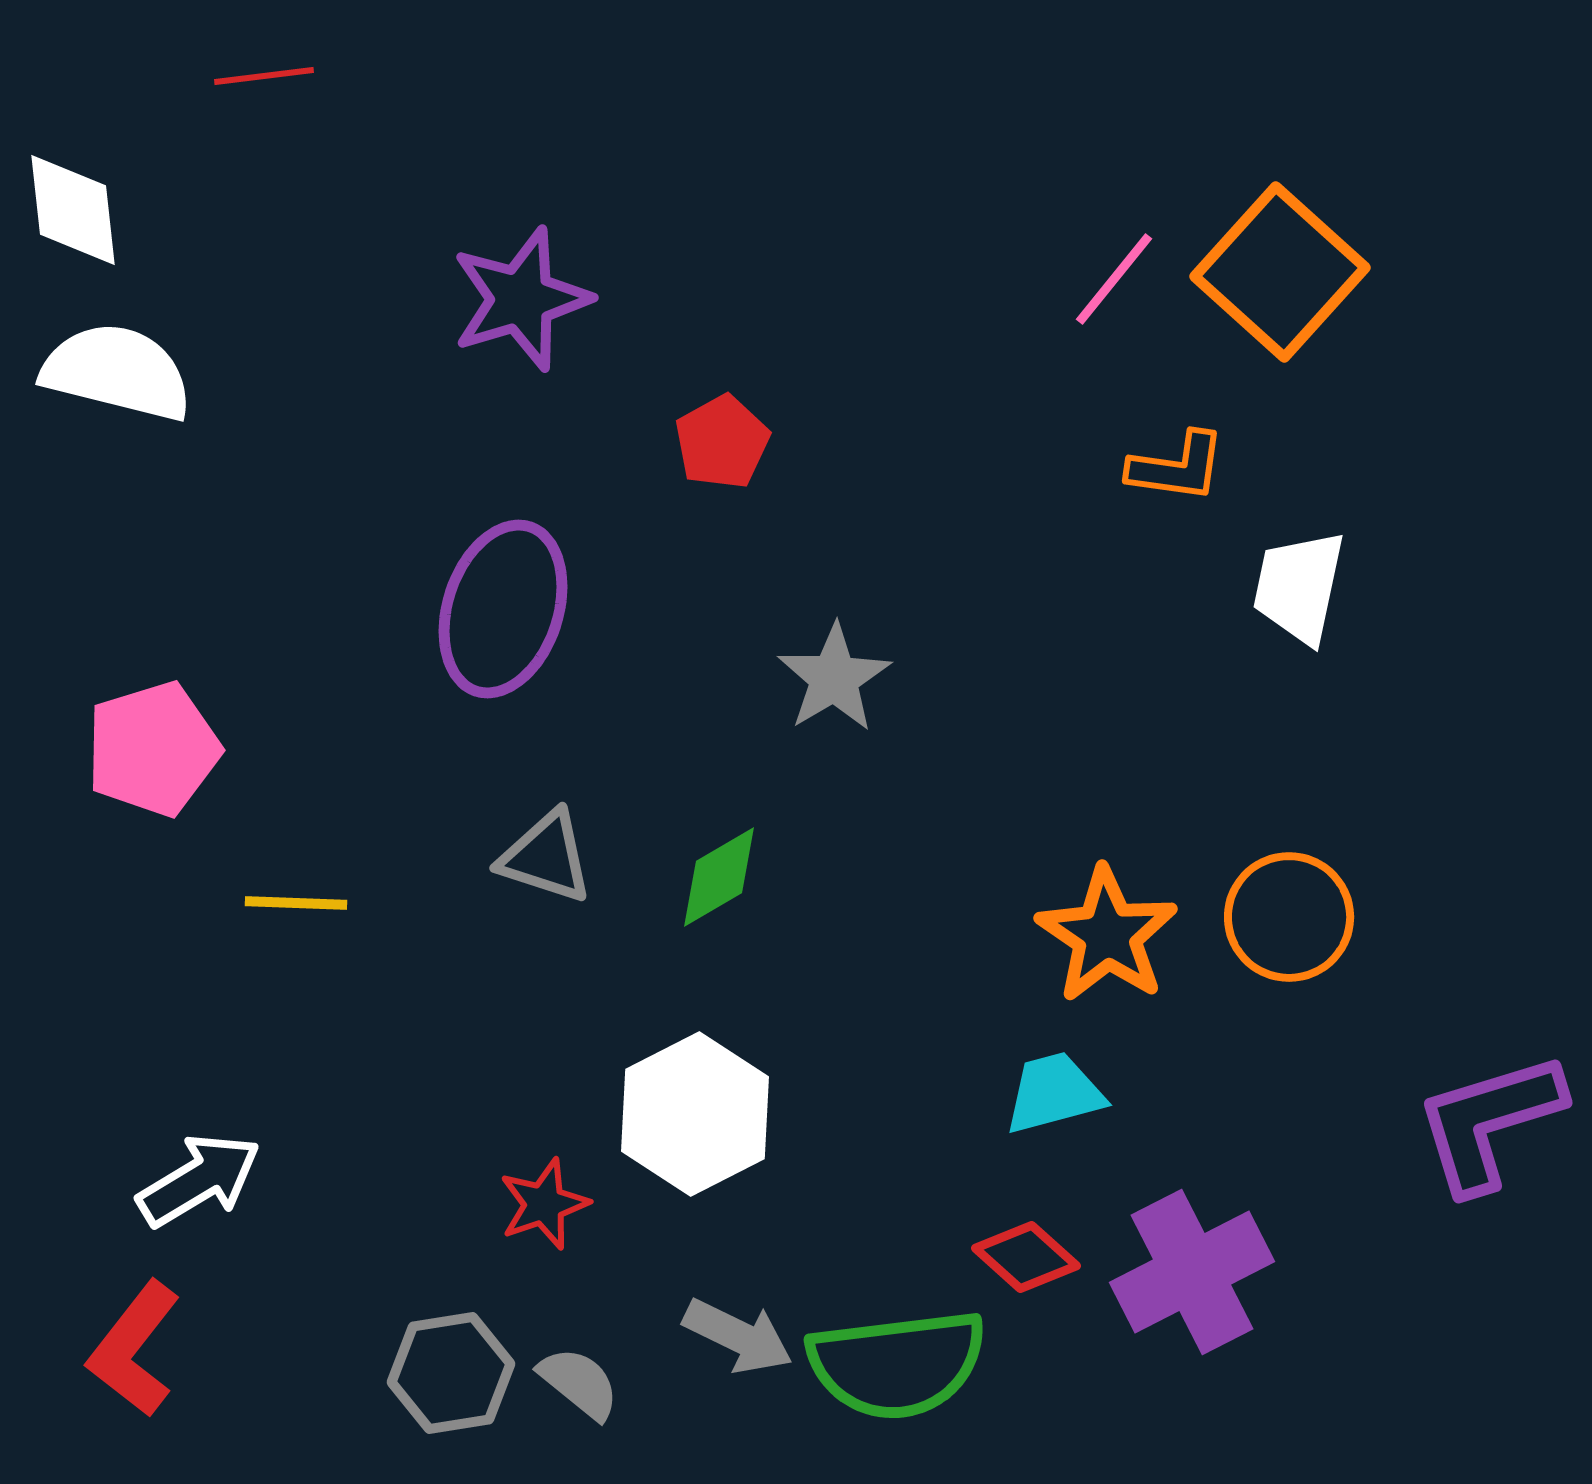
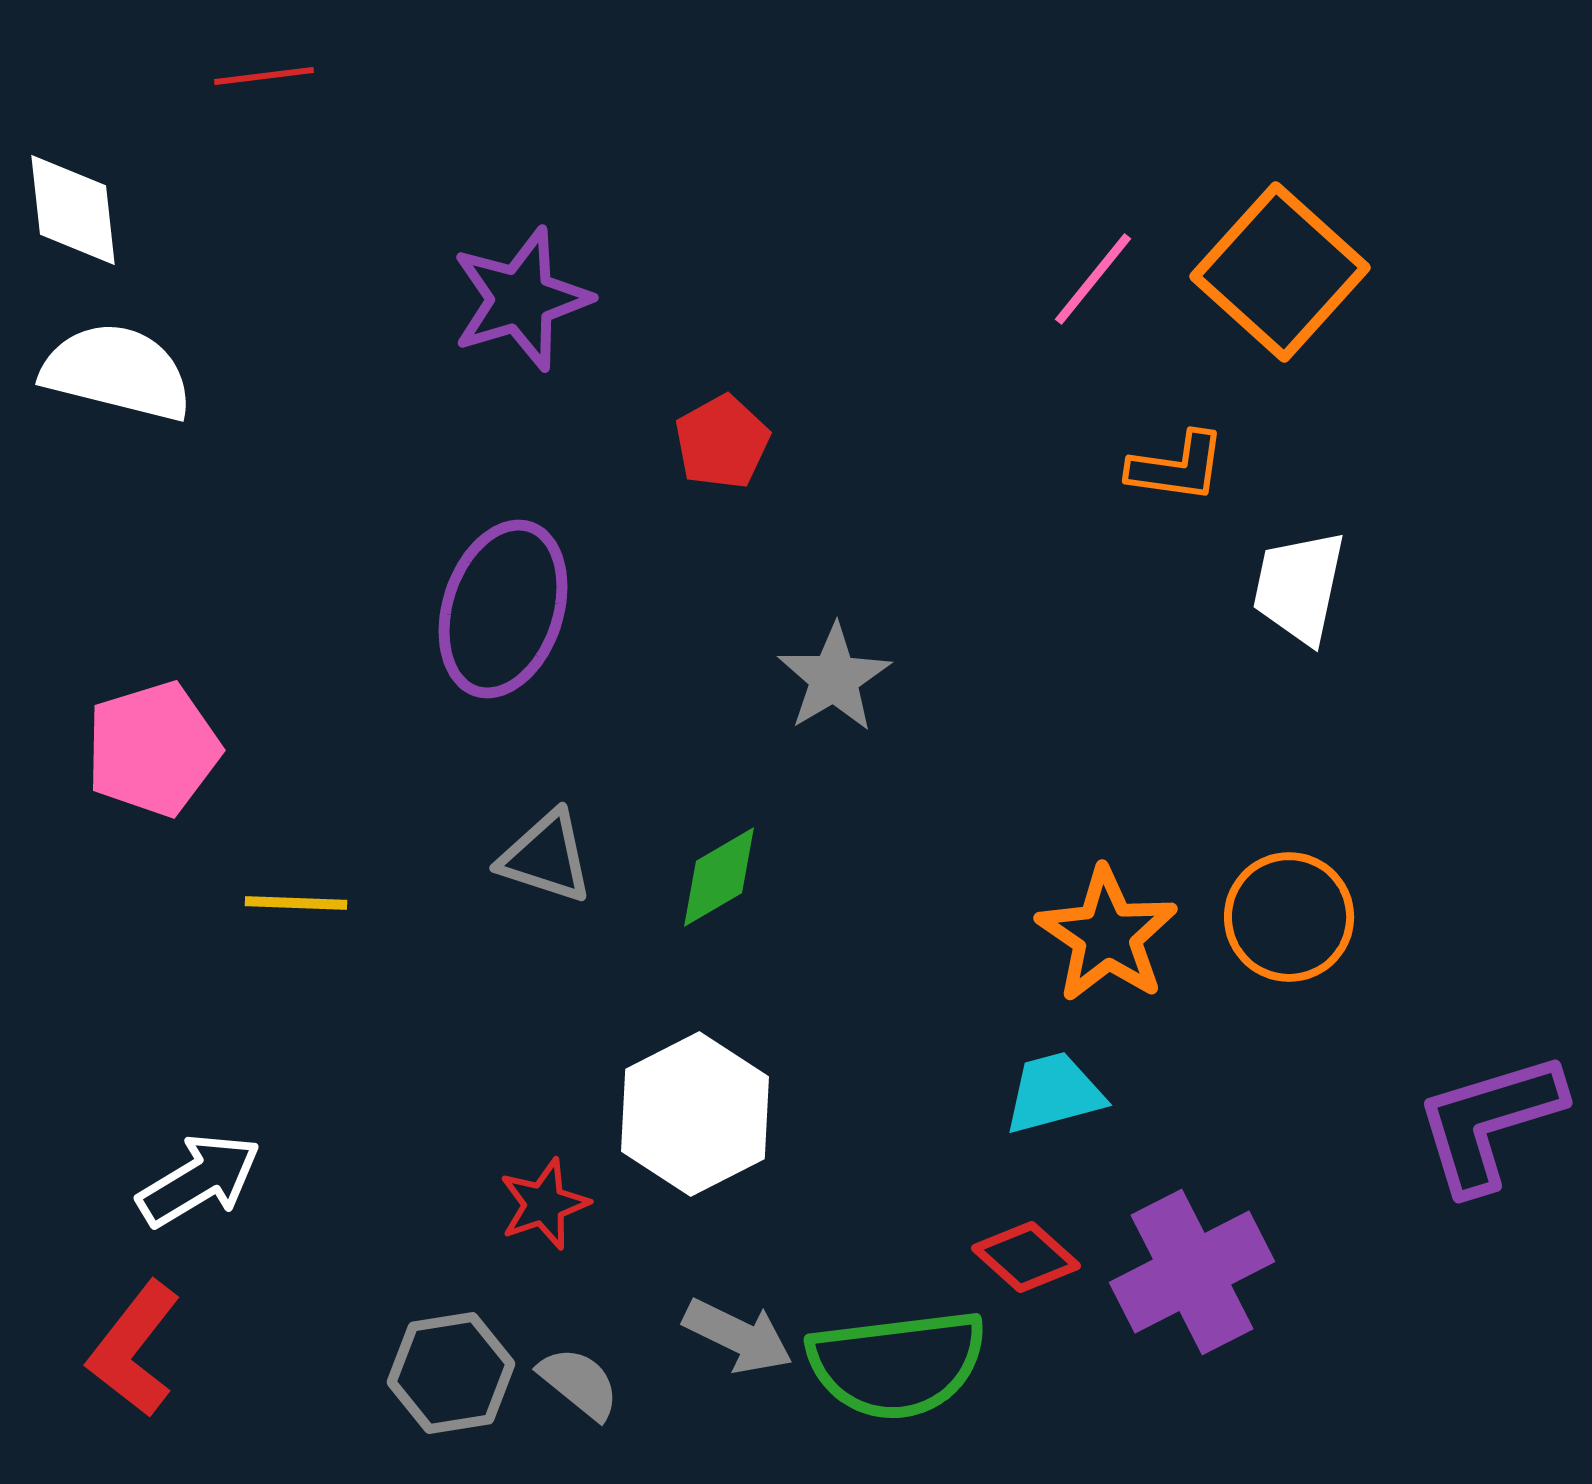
pink line: moved 21 px left
